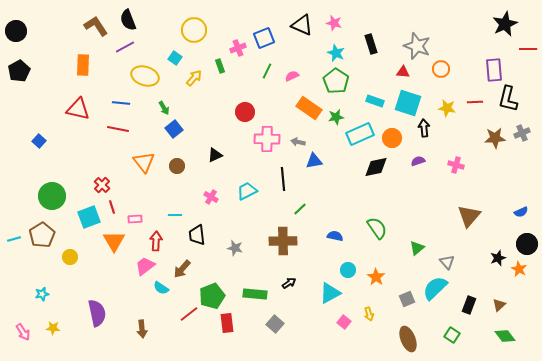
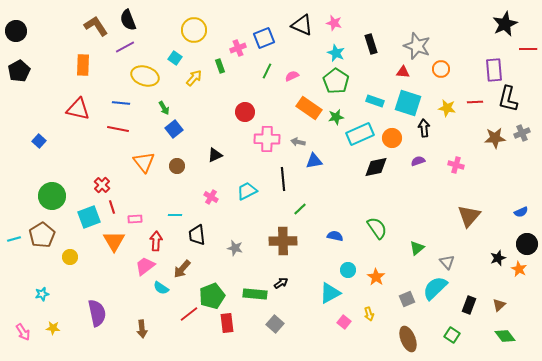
black arrow at (289, 283): moved 8 px left
